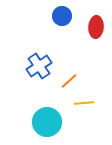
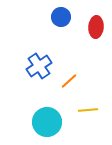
blue circle: moved 1 px left, 1 px down
yellow line: moved 4 px right, 7 px down
